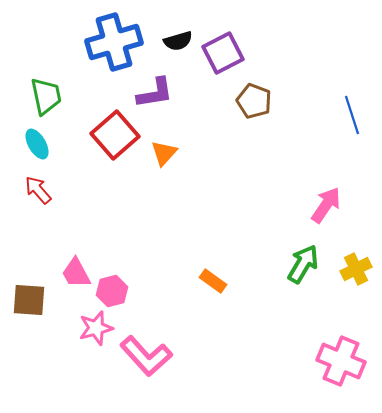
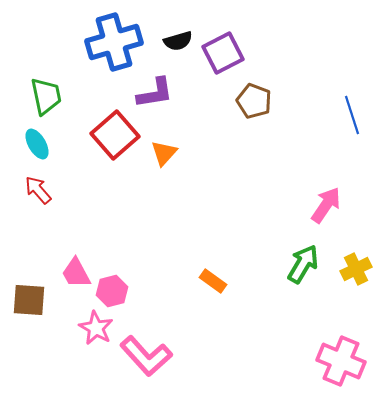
pink star: rotated 28 degrees counterclockwise
